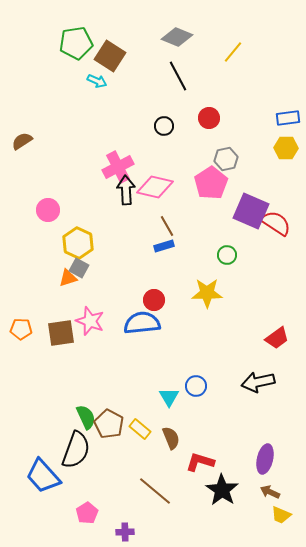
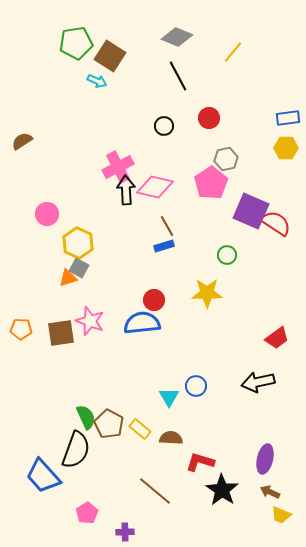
pink circle at (48, 210): moved 1 px left, 4 px down
brown semicircle at (171, 438): rotated 65 degrees counterclockwise
